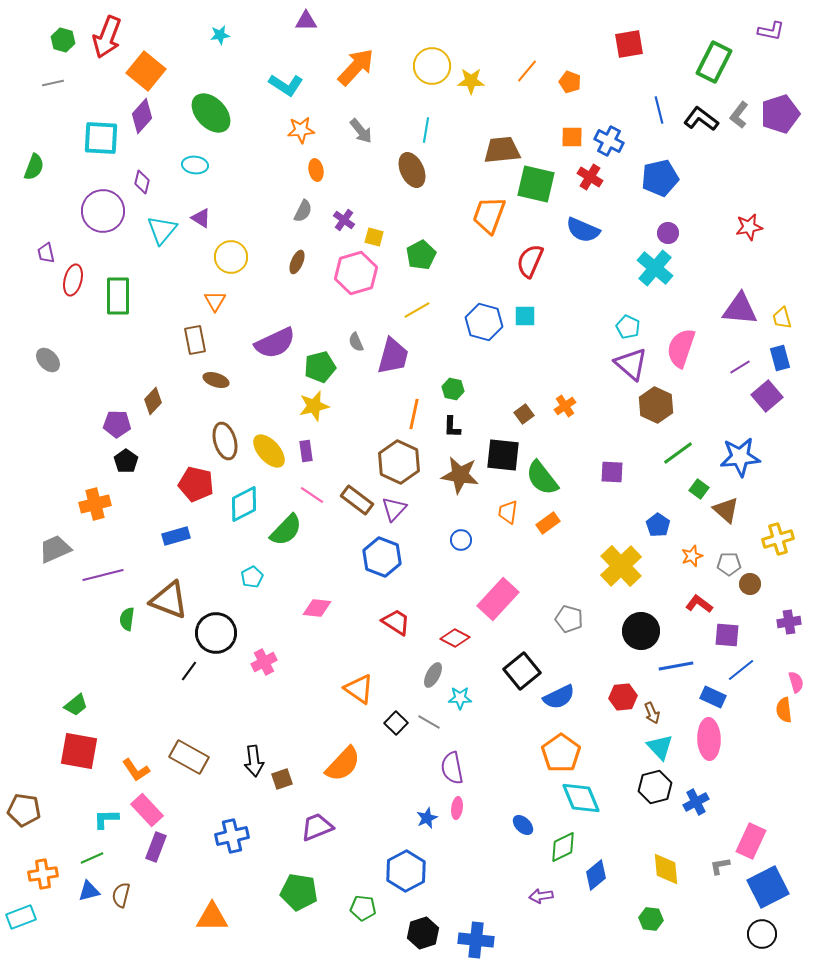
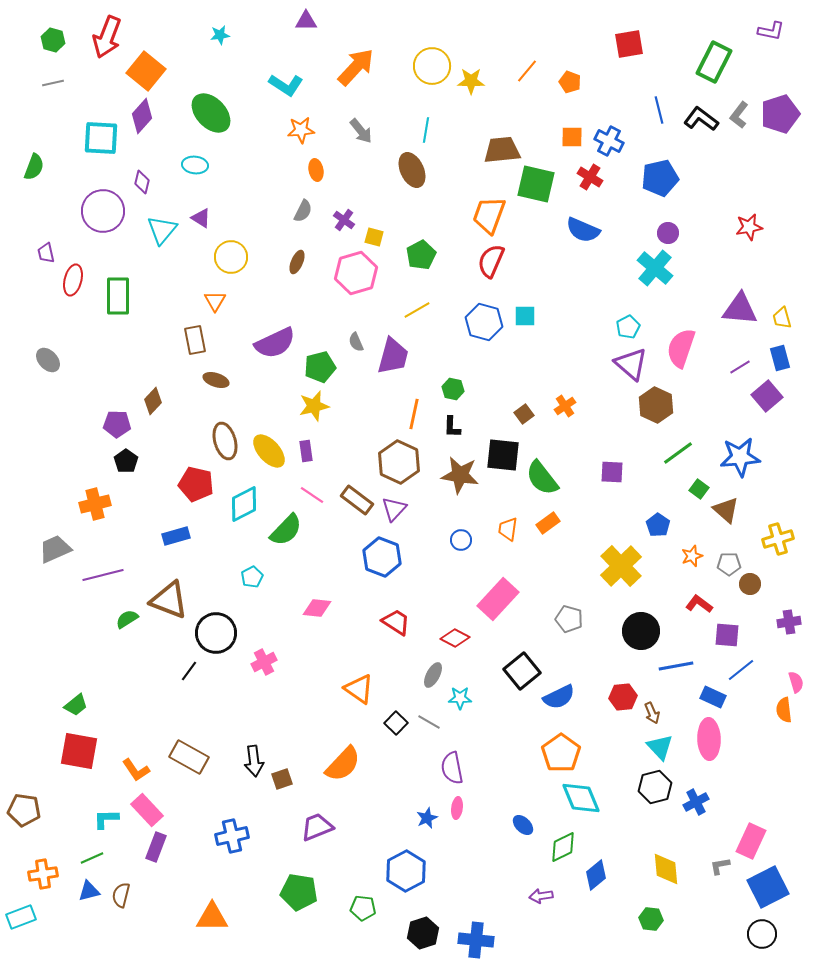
green hexagon at (63, 40): moved 10 px left
red semicircle at (530, 261): moved 39 px left
cyan pentagon at (628, 327): rotated 20 degrees clockwise
orange trapezoid at (508, 512): moved 17 px down
green semicircle at (127, 619): rotated 50 degrees clockwise
